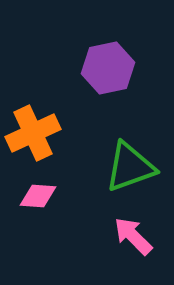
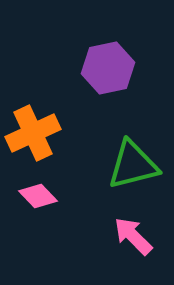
green triangle: moved 3 px right, 2 px up; rotated 6 degrees clockwise
pink diamond: rotated 42 degrees clockwise
